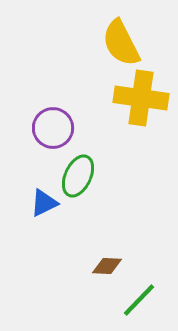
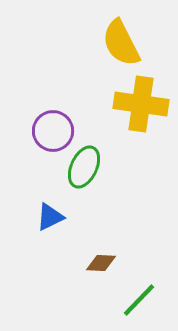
yellow cross: moved 6 px down
purple circle: moved 3 px down
green ellipse: moved 6 px right, 9 px up
blue triangle: moved 6 px right, 14 px down
brown diamond: moved 6 px left, 3 px up
